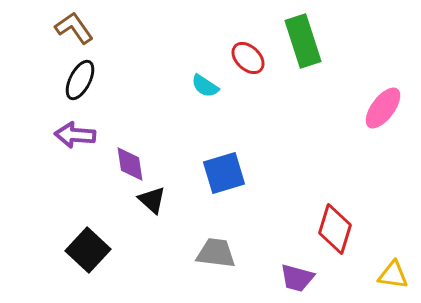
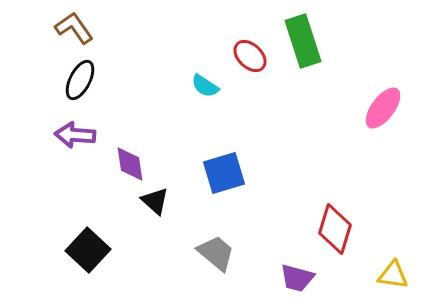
red ellipse: moved 2 px right, 2 px up
black triangle: moved 3 px right, 1 px down
gray trapezoid: rotated 33 degrees clockwise
